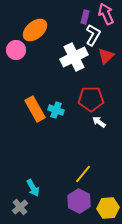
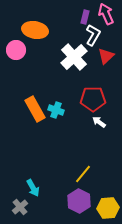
orange ellipse: rotated 50 degrees clockwise
white cross: rotated 16 degrees counterclockwise
red pentagon: moved 2 px right
